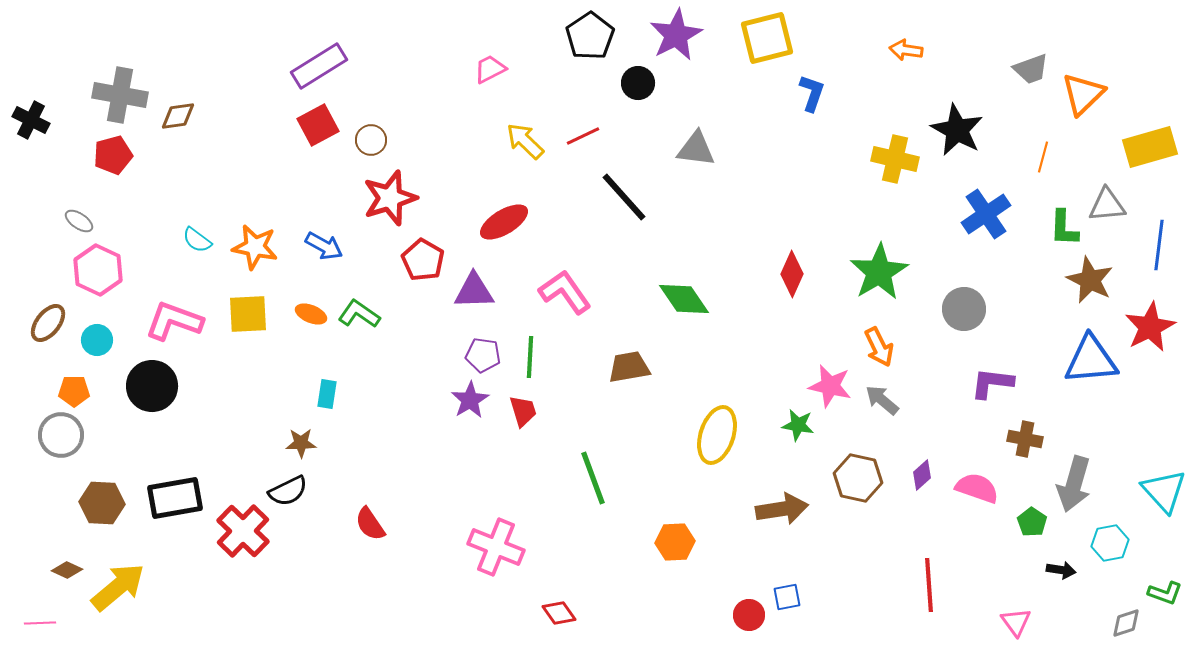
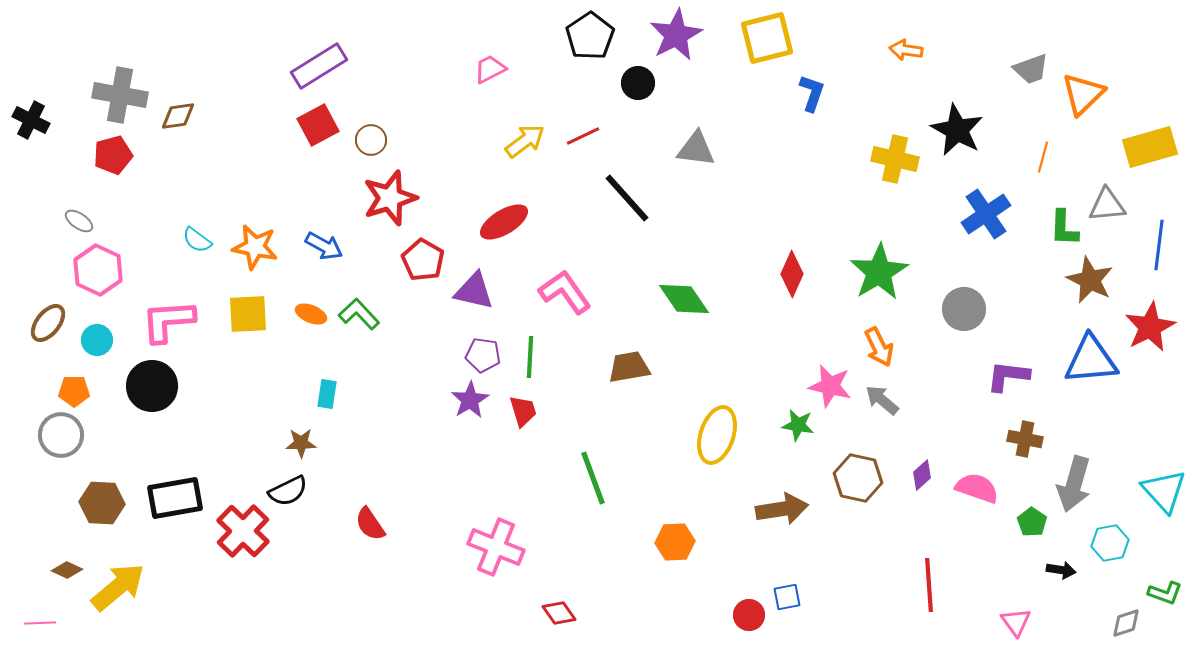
yellow arrow at (525, 141): rotated 99 degrees clockwise
black line at (624, 197): moved 3 px right, 1 px down
purple triangle at (474, 291): rotated 15 degrees clockwise
green L-shape at (359, 314): rotated 12 degrees clockwise
pink L-shape at (174, 321): moved 6 px left; rotated 24 degrees counterclockwise
purple L-shape at (992, 383): moved 16 px right, 7 px up
